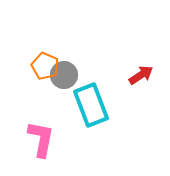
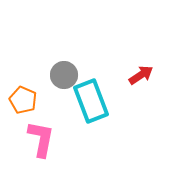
orange pentagon: moved 22 px left, 34 px down
cyan rectangle: moved 4 px up
